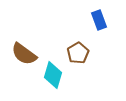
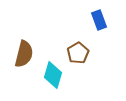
brown semicircle: rotated 112 degrees counterclockwise
